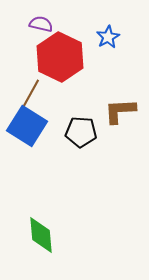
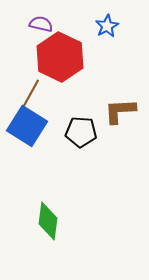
blue star: moved 1 px left, 11 px up
green diamond: moved 7 px right, 14 px up; rotated 12 degrees clockwise
